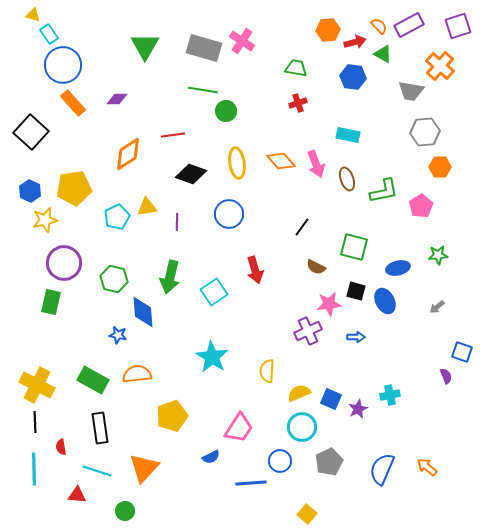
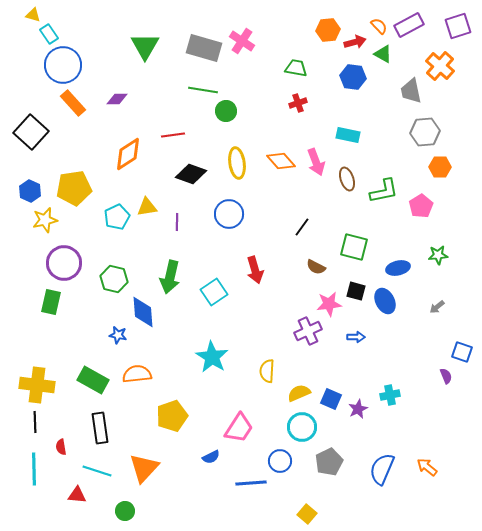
gray trapezoid at (411, 91): rotated 68 degrees clockwise
pink arrow at (316, 164): moved 2 px up
yellow cross at (37, 385): rotated 20 degrees counterclockwise
